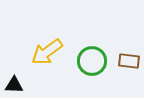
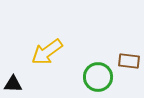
green circle: moved 6 px right, 16 px down
black triangle: moved 1 px left, 1 px up
